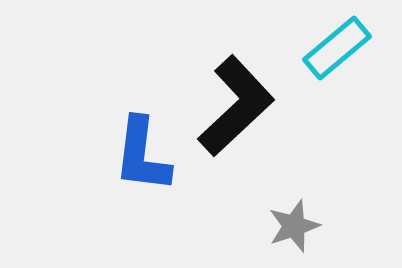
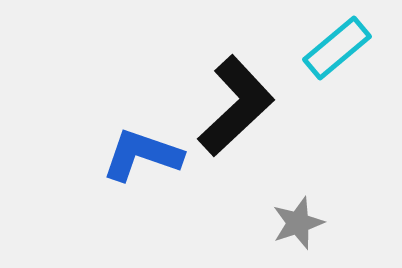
blue L-shape: rotated 102 degrees clockwise
gray star: moved 4 px right, 3 px up
